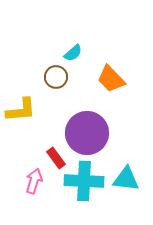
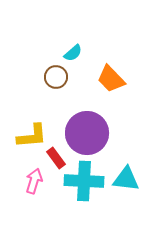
yellow L-shape: moved 11 px right, 26 px down
